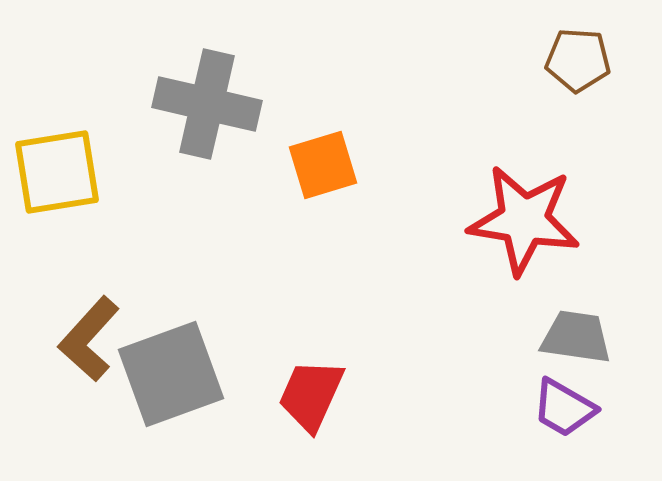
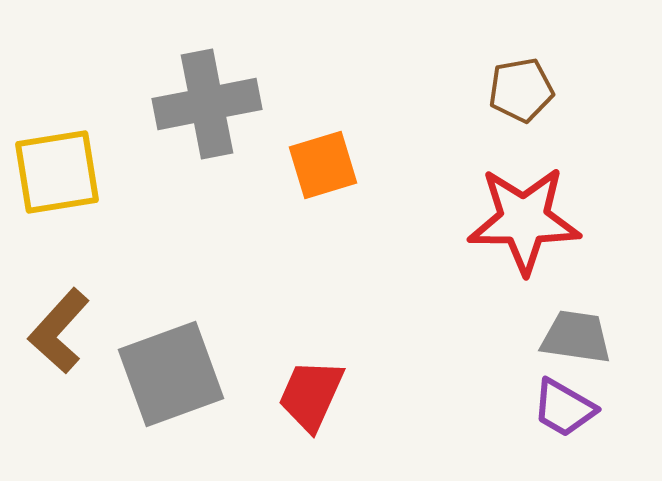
brown pentagon: moved 57 px left, 30 px down; rotated 14 degrees counterclockwise
gray cross: rotated 24 degrees counterclockwise
red star: rotated 9 degrees counterclockwise
brown L-shape: moved 30 px left, 8 px up
